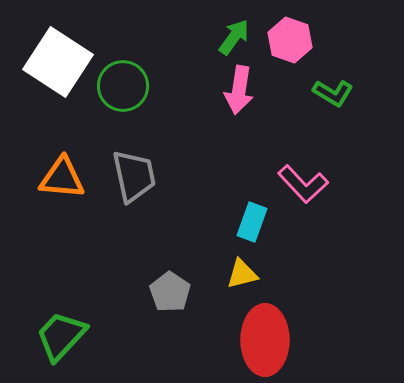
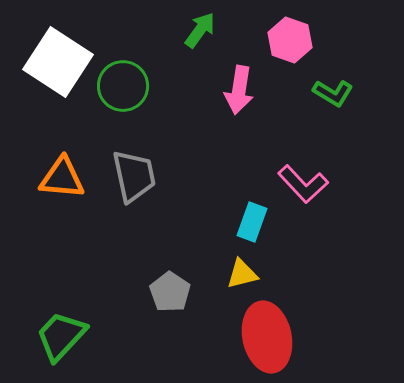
green arrow: moved 34 px left, 7 px up
red ellipse: moved 2 px right, 3 px up; rotated 12 degrees counterclockwise
